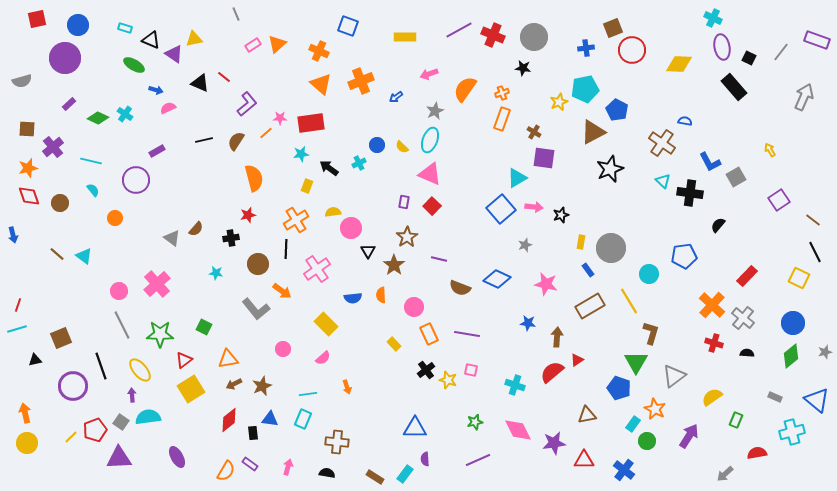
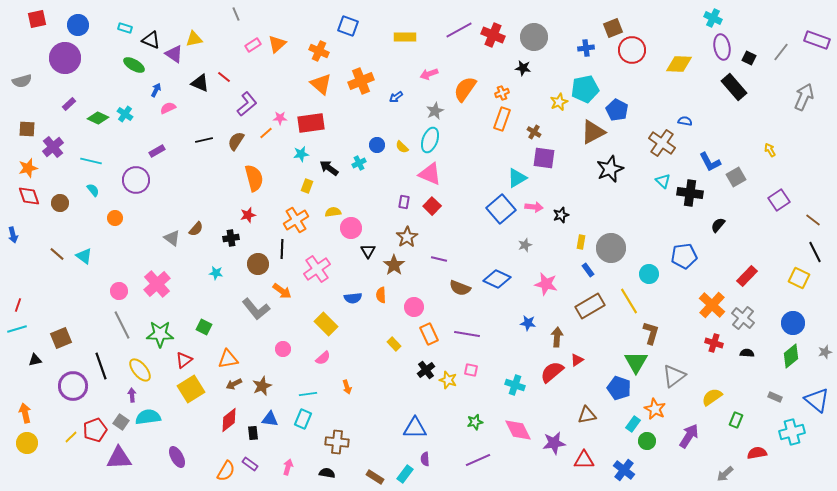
blue arrow at (156, 90): rotated 80 degrees counterclockwise
black line at (286, 249): moved 4 px left
